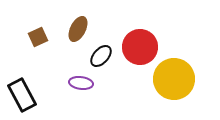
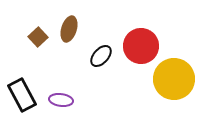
brown ellipse: moved 9 px left; rotated 10 degrees counterclockwise
brown square: rotated 18 degrees counterclockwise
red circle: moved 1 px right, 1 px up
purple ellipse: moved 20 px left, 17 px down
